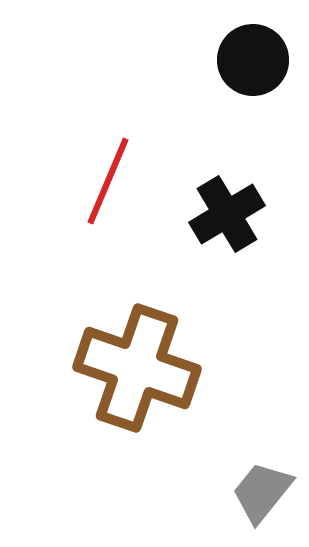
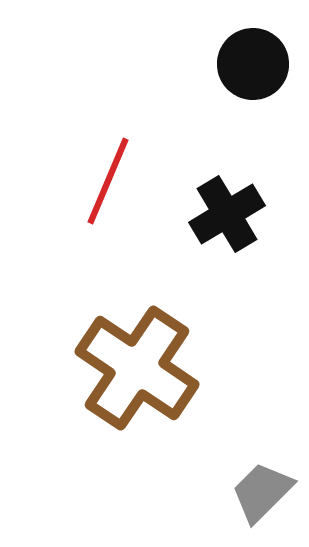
black circle: moved 4 px down
brown cross: rotated 15 degrees clockwise
gray trapezoid: rotated 6 degrees clockwise
